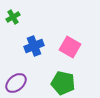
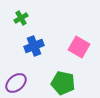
green cross: moved 8 px right, 1 px down
pink square: moved 9 px right
